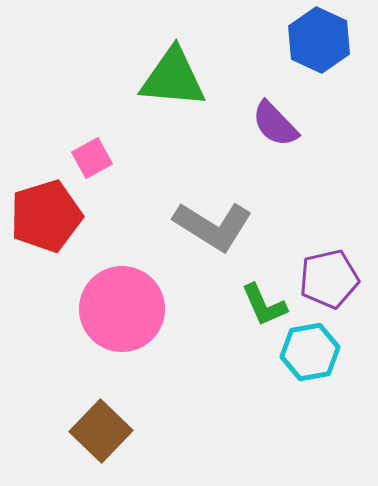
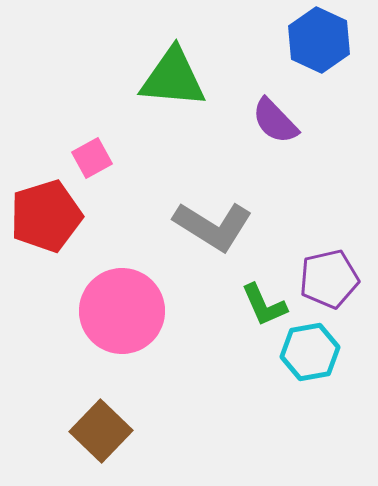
purple semicircle: moved 3 px up
pink circle: moved 2 px down
